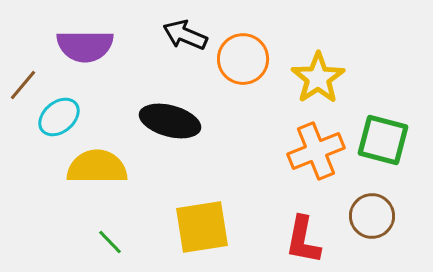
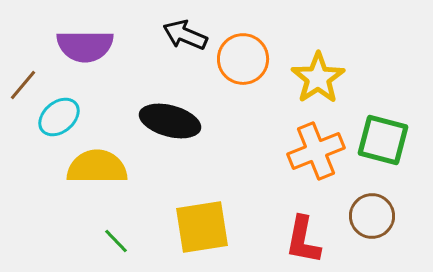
green line: moved 6 px right, 1 px up
